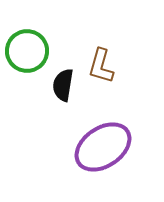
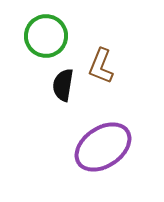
green circle: moved 19 px right, 15 px up
brown L-shape: rotated 6 degrees clockwise
